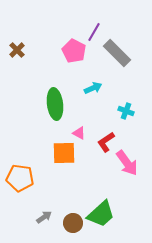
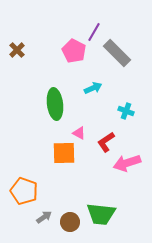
pink arrow: rotated 108 degrees clockwise
orange pentagon: moved 4 px right, 13 px down; rotated 12 degrees clockwise
green trapezoid: rotated 48 degrees clockwise
brown circle: moved 3 px left, 1 px up
